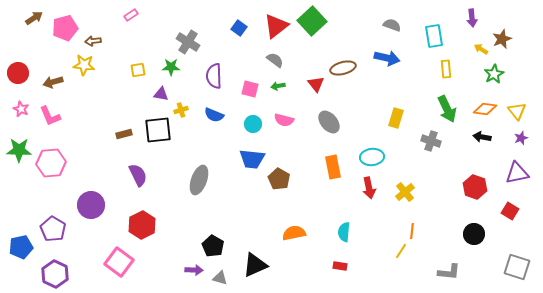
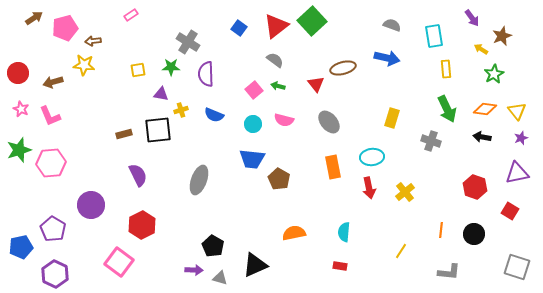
purple arrow at (472, 18): rotated 30 degrees counterclockwise
brown star at (502, 39): moved 3 px up
purple semicircle at (214, 76): moved 8 px left, 2 px up
green arrow at (278, 86): rotated 24 degrees clockwise
pink square at (250, 89): moved 4 px right, 1 px down; rotated 36 degrees clockwise
yellow rectangle at (396, 118): moved 4 px left
green star at (19, 150): rotated 20 degrees counterclockwise
orange line at (412, 231): moved 29 px right, 1 px up
